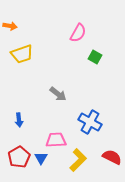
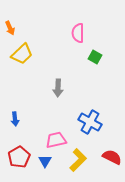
orange arrow: moved 2 px down; rotated 56 degrees clockwise
pink semicircle: rotated 150 degrees clockwise
yellow trapezoid: rotated 25 degrees counterclockwise
gray arrow: moved 6 px up; rotated 54 degrees clockwise
blue arrow: moved 4 px left, 1 px up
pink trapezoid: rotated 10 degrees counterclockwise
blue triangle: moved 4 px right, 3 px down
